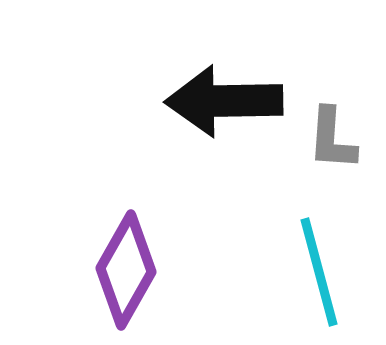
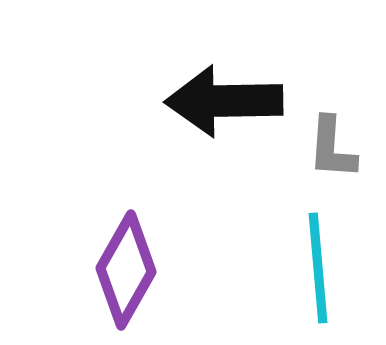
gray L-shape: moved 9 px down
cyan line: moved 1 px left, 4 px up; rotated 10 degrees clockwise
